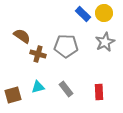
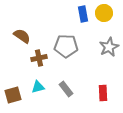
blue rectangle: rotated 35 degrees clockwise
gray star: moved 4 px right, 5 px down
brown cross: moved 1 px right, 4 px down; rotated 28 degrees counterclockwise
red rectangle: moved 4 px right, 1 px down
